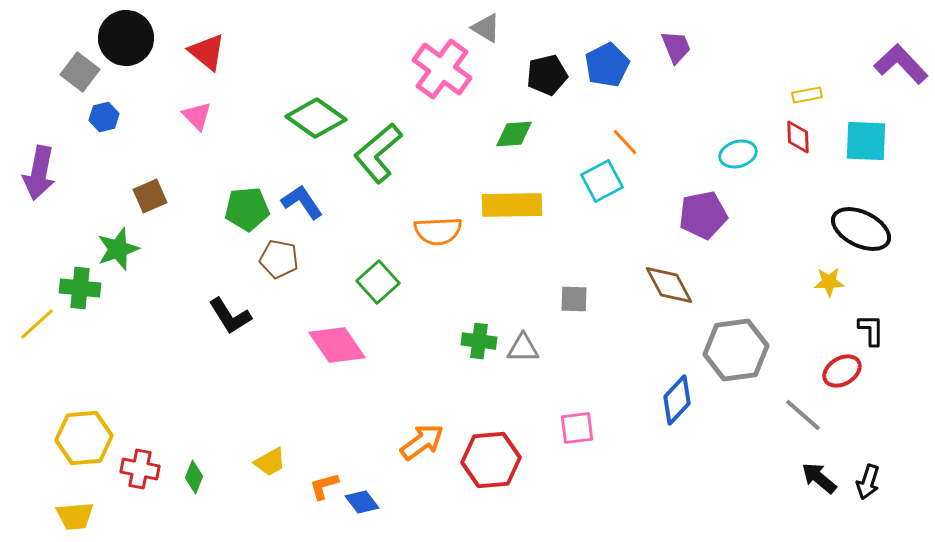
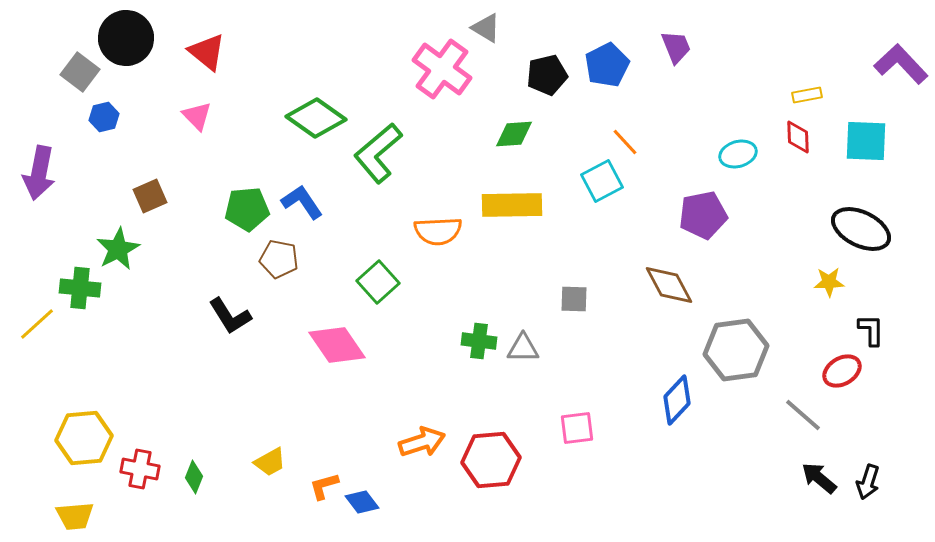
green star at (118, 249): rotated 9 degrees counterclockwise
orange arrow at (422, 442): rotated 18 degrees clockwise
